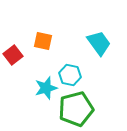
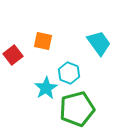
cyan hexagon: moved 1 px left, 2 px up; rotated 10 degrees clockwise
cyan star: rotated 15 degrees counterclockwise
green pentagon: moved 1 px right
